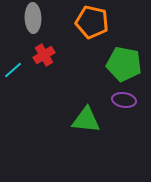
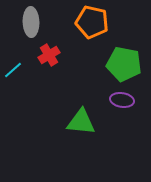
gray ellipse: moved 2 px left, 4 px down
red cross: moved 5 px right
purple ellipse: moved 2 px left
green triangle: moved 5 px left, 2 px down
